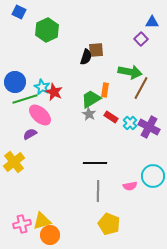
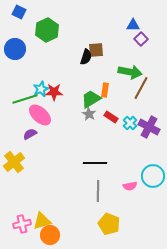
blue triangle: moved 19 px left, 3 px down
blue circle: moved 33 px up
cyan star: moved 1 px left, 2 px down; rotated 21 degrees clockwise
red star: rotated 24 degrees counterclockwise
